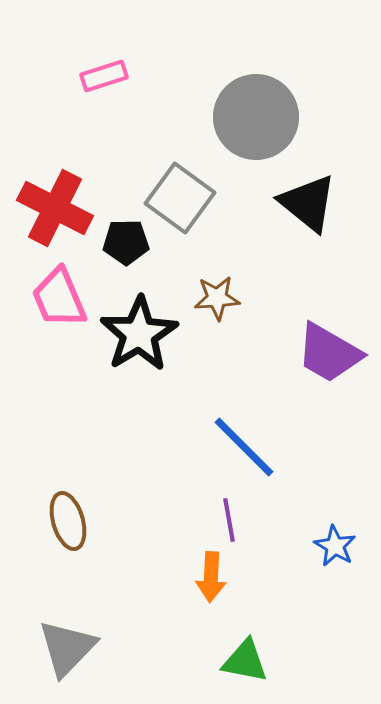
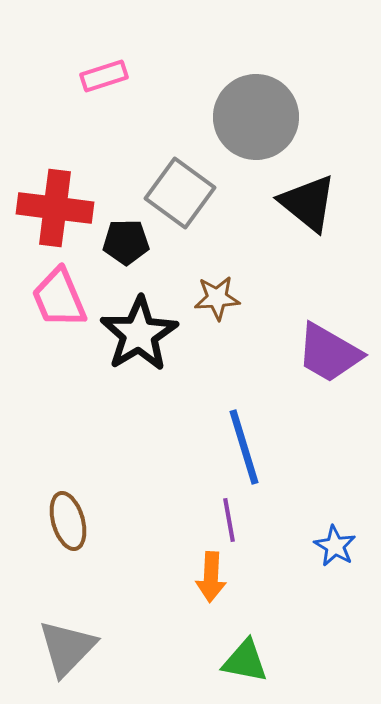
gray square: moved 5 px up
red cross: rotated 20 degrees counterclockwise
blue line: rotated 28 degrees clockwise
